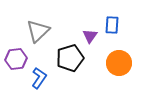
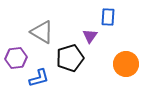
blue rectangle: moved 4 px left, 8 px up
gray triangle: moved 4 px right, 1 px down; rotated 45 degrees counterclockwise
purple hexagon: moved 1 px up
orange circle: moved 7 px right, 1 px down
blue L-shape: rotated 40 degrees clockwise
